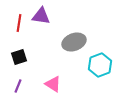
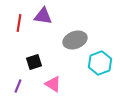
purple triangle: moved 2 px right
gray ellipse: moved 1 px right, 2 px up
black square: moved 15 px right, 5 px down
cyan hexagon: moved 2 px up
